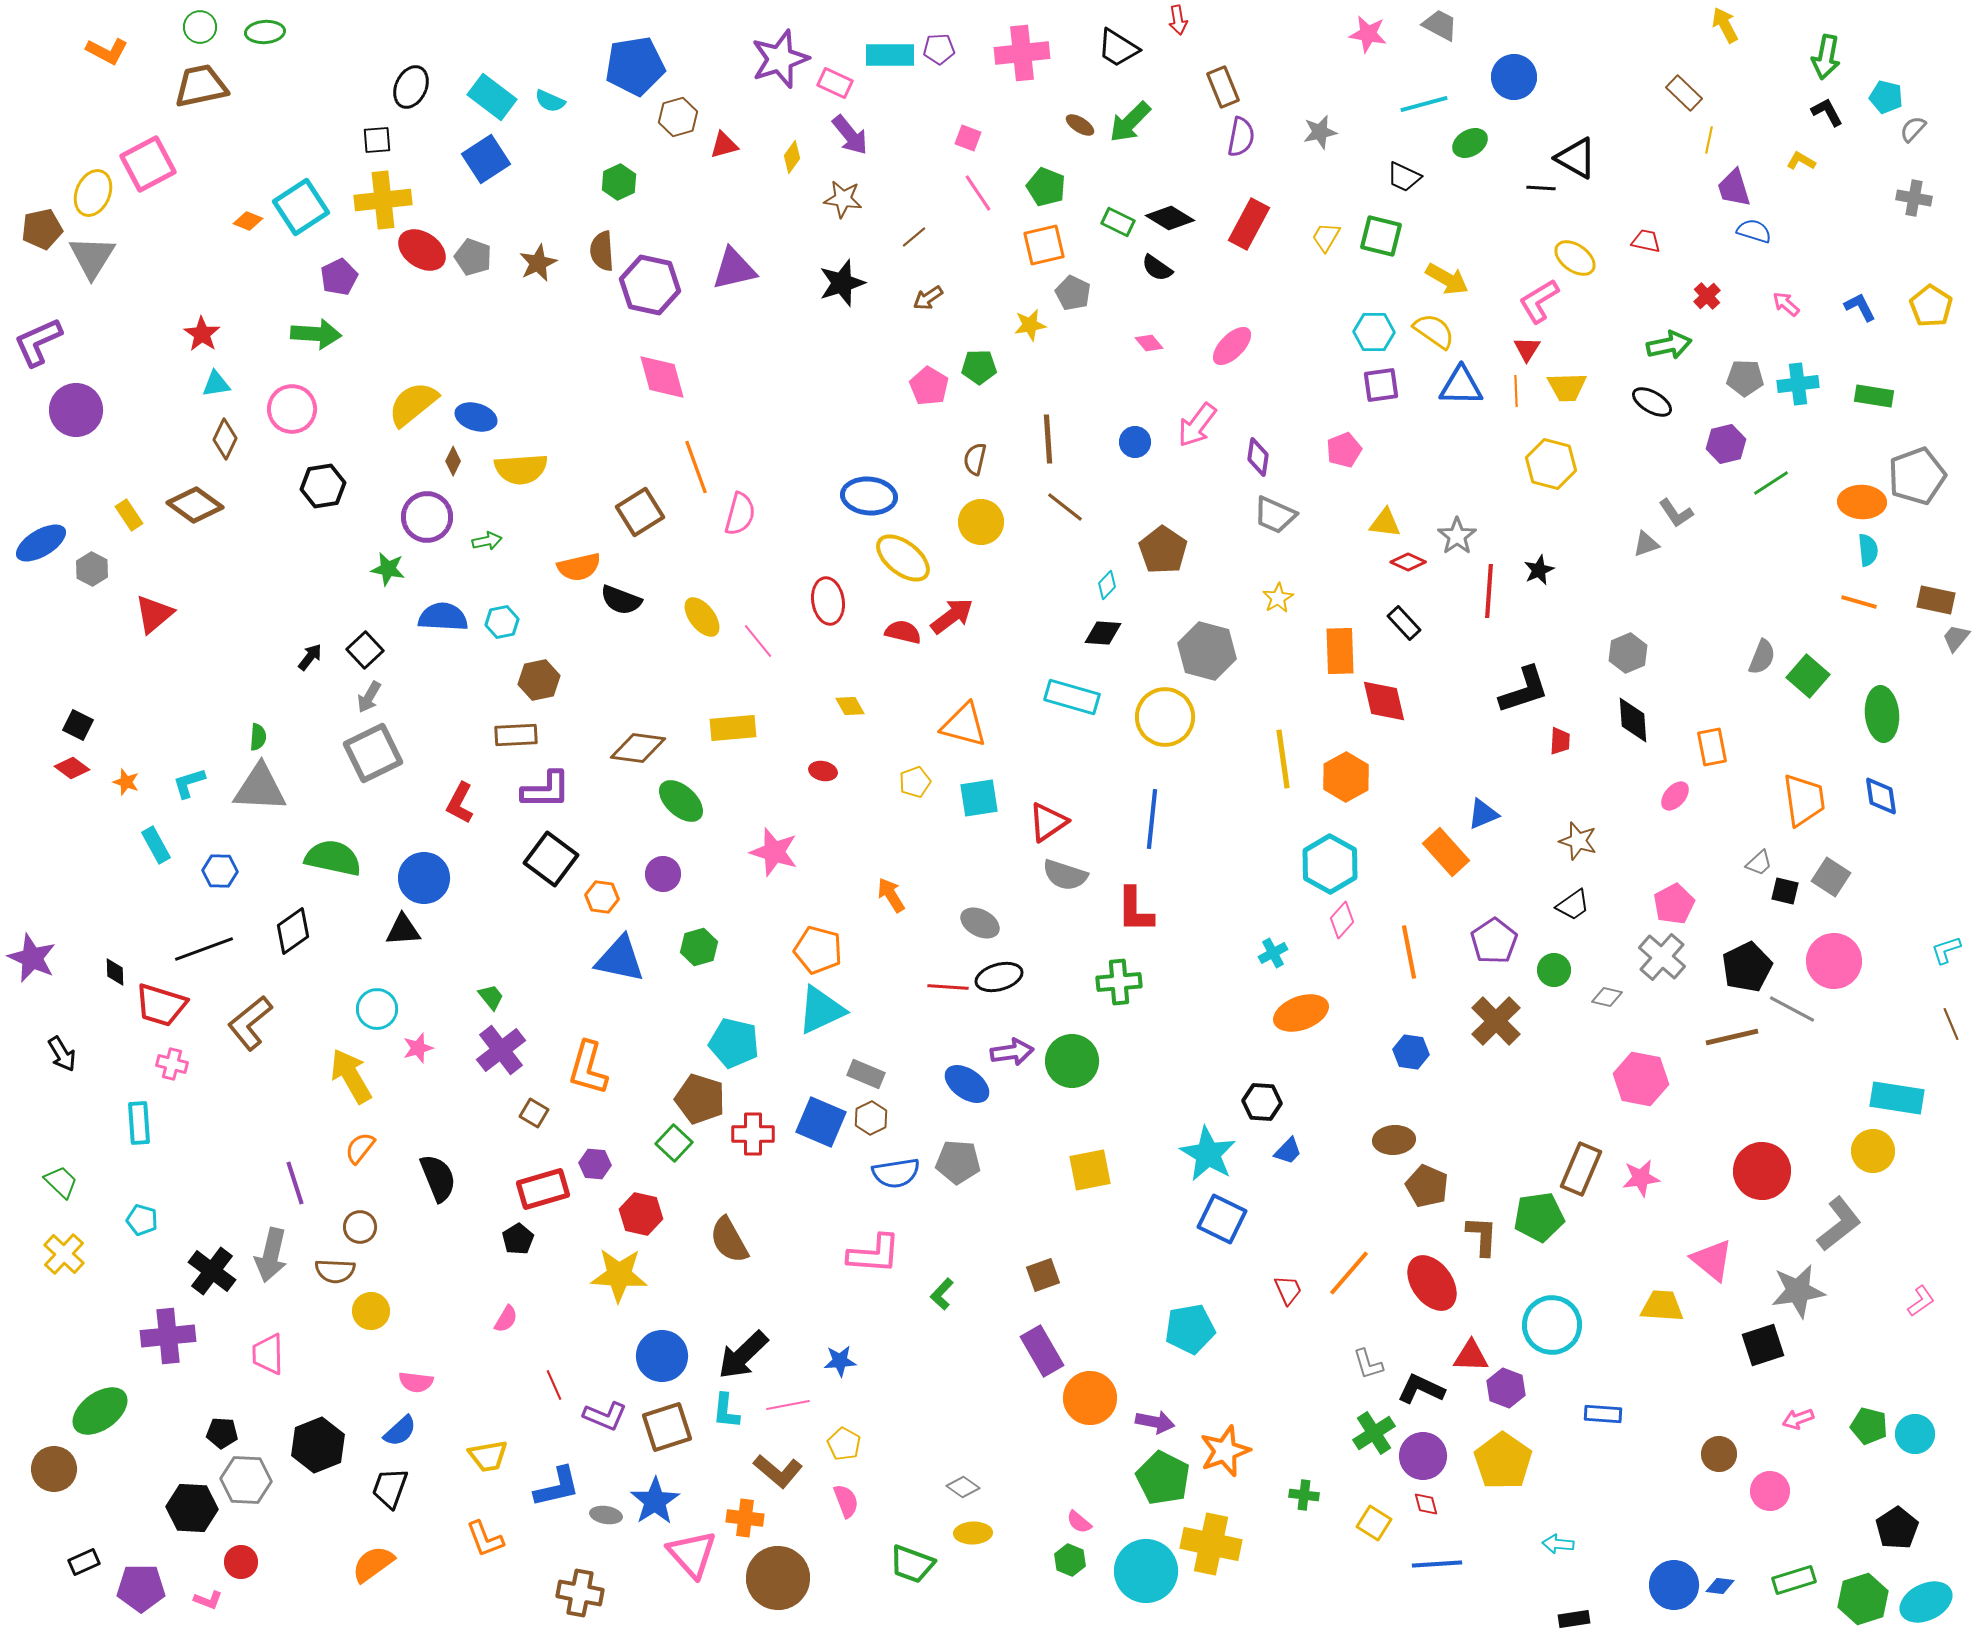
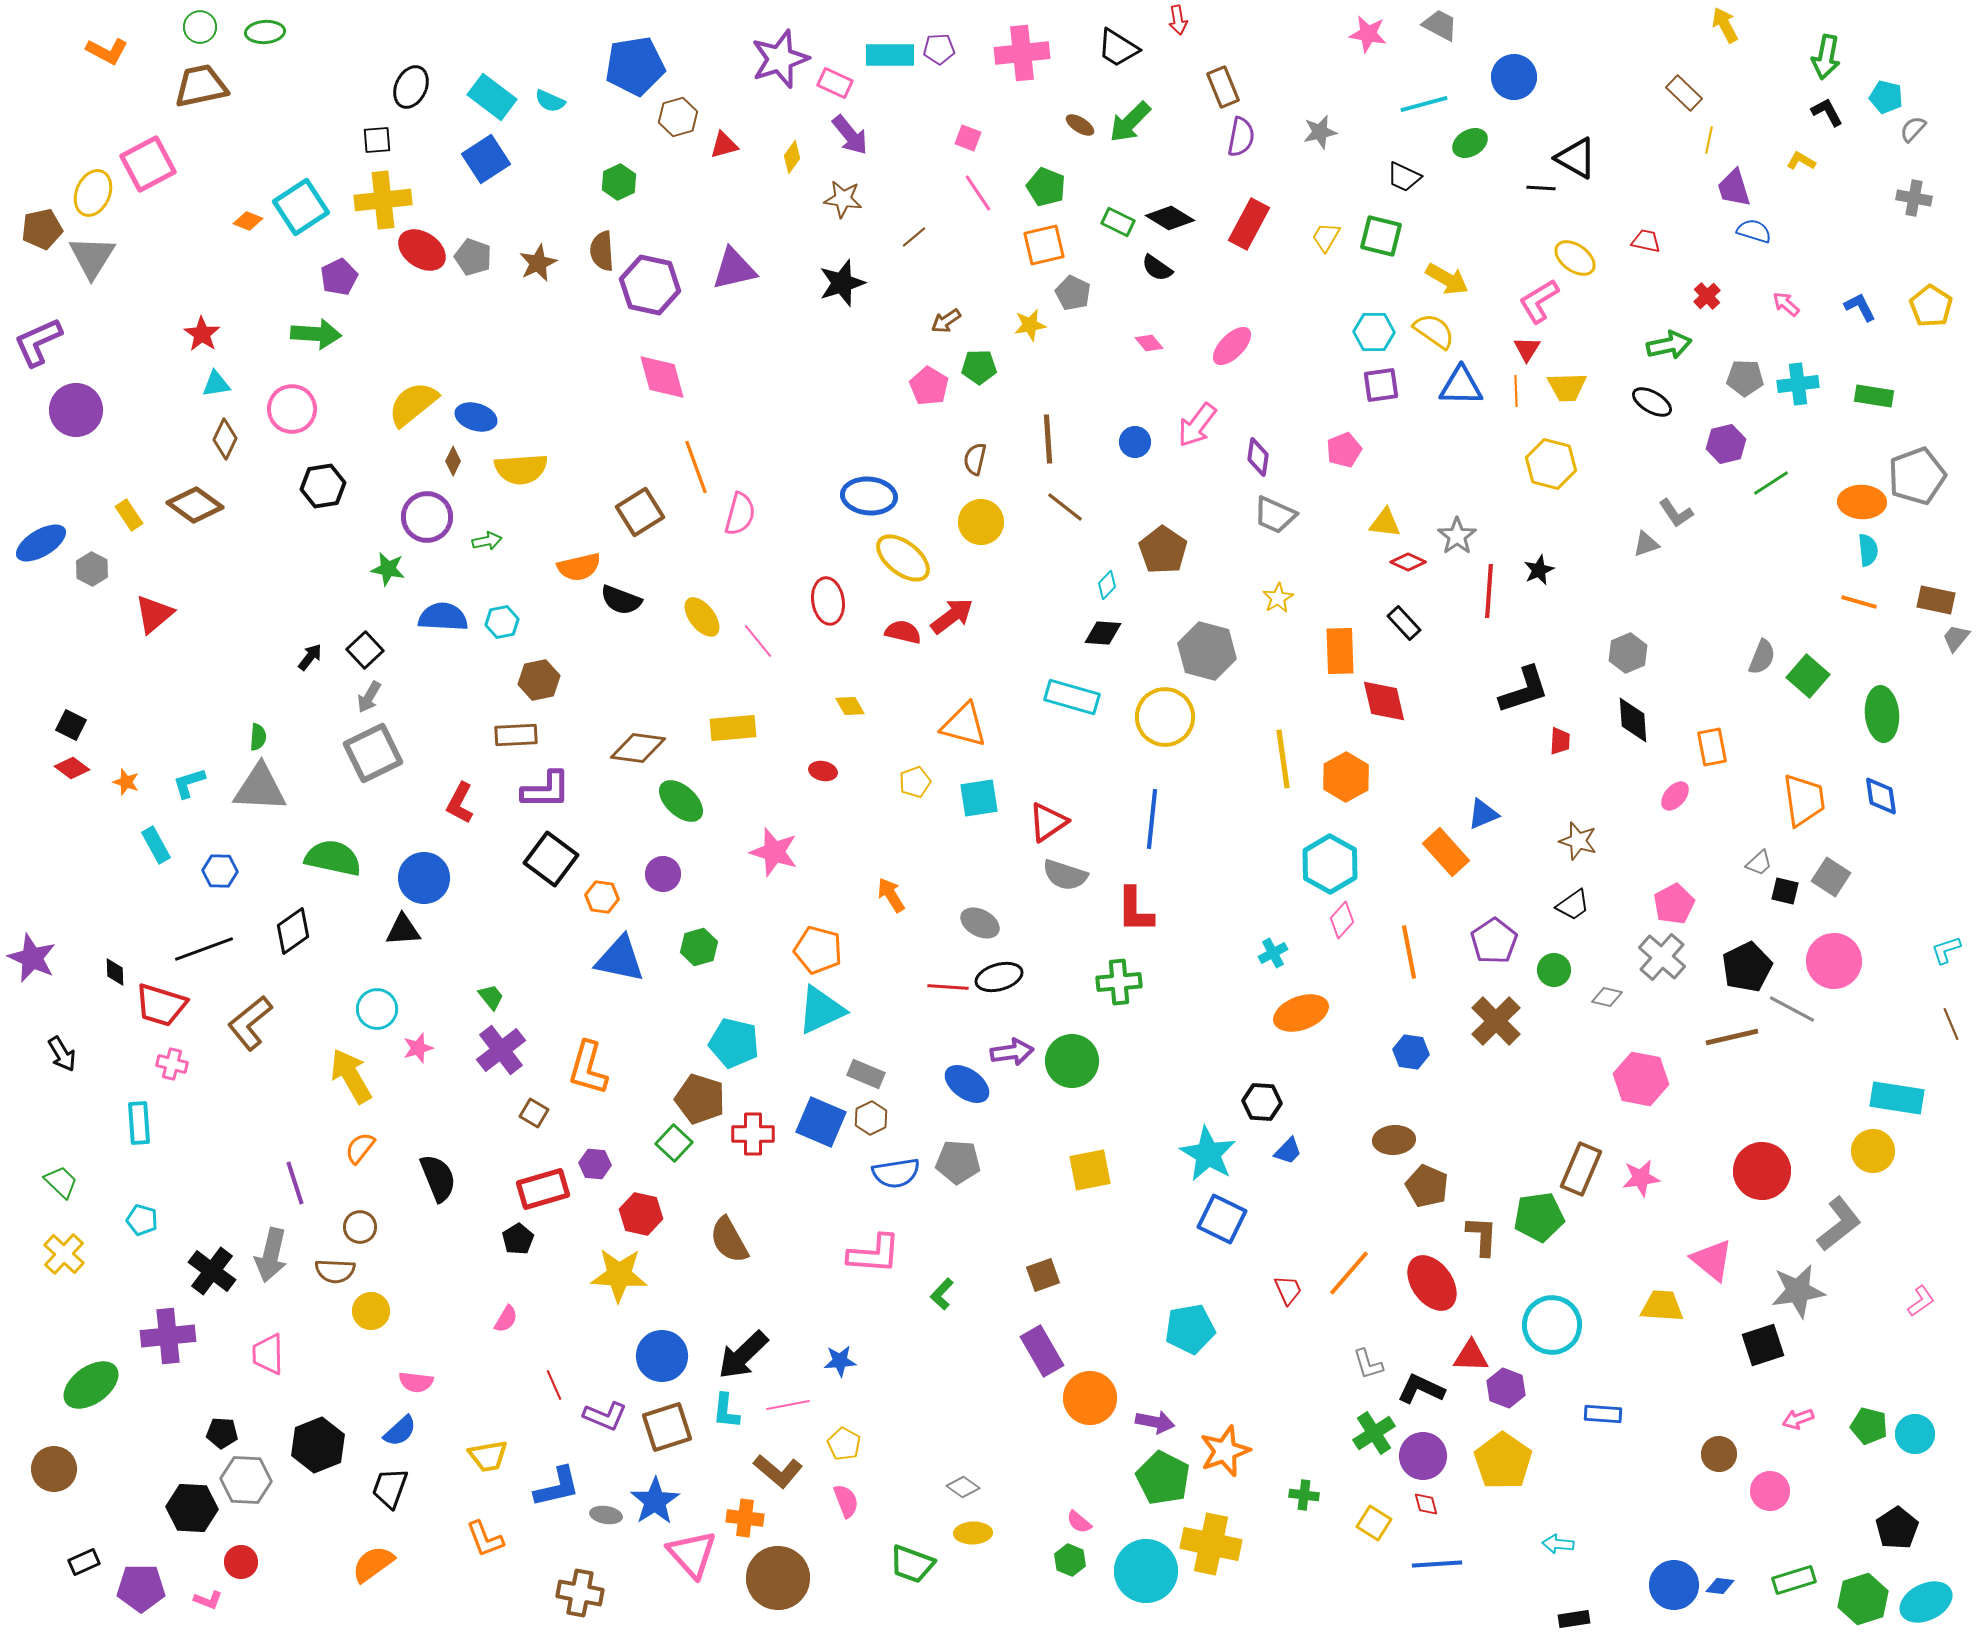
brown arrow at (928, 298): moved 18 px right, 23 px down
black square at (78, 725): moved 7 px left
green ellipse at (100, 1411): moved 9 px left, 26 px up
